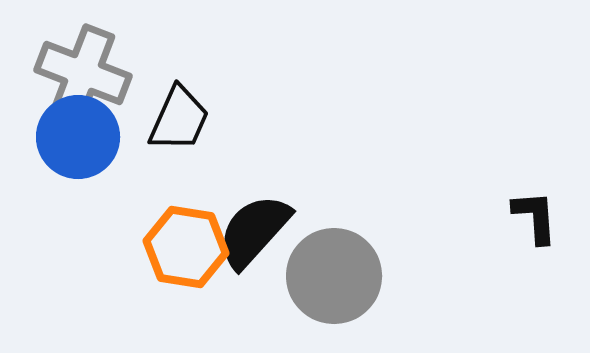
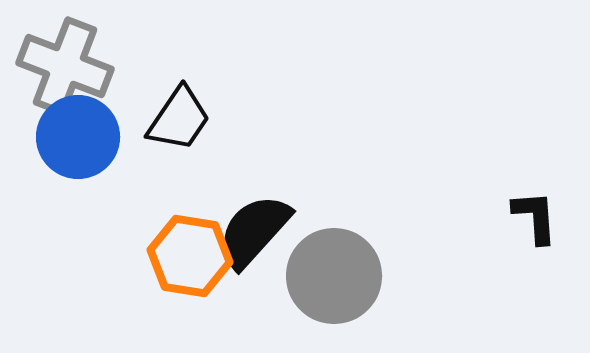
gray cross: moved 18 px left, 7 px up
black trapezoid: rotated 10 degrees clockwise
orange hexagon: moved 4 px right, 9 px down
